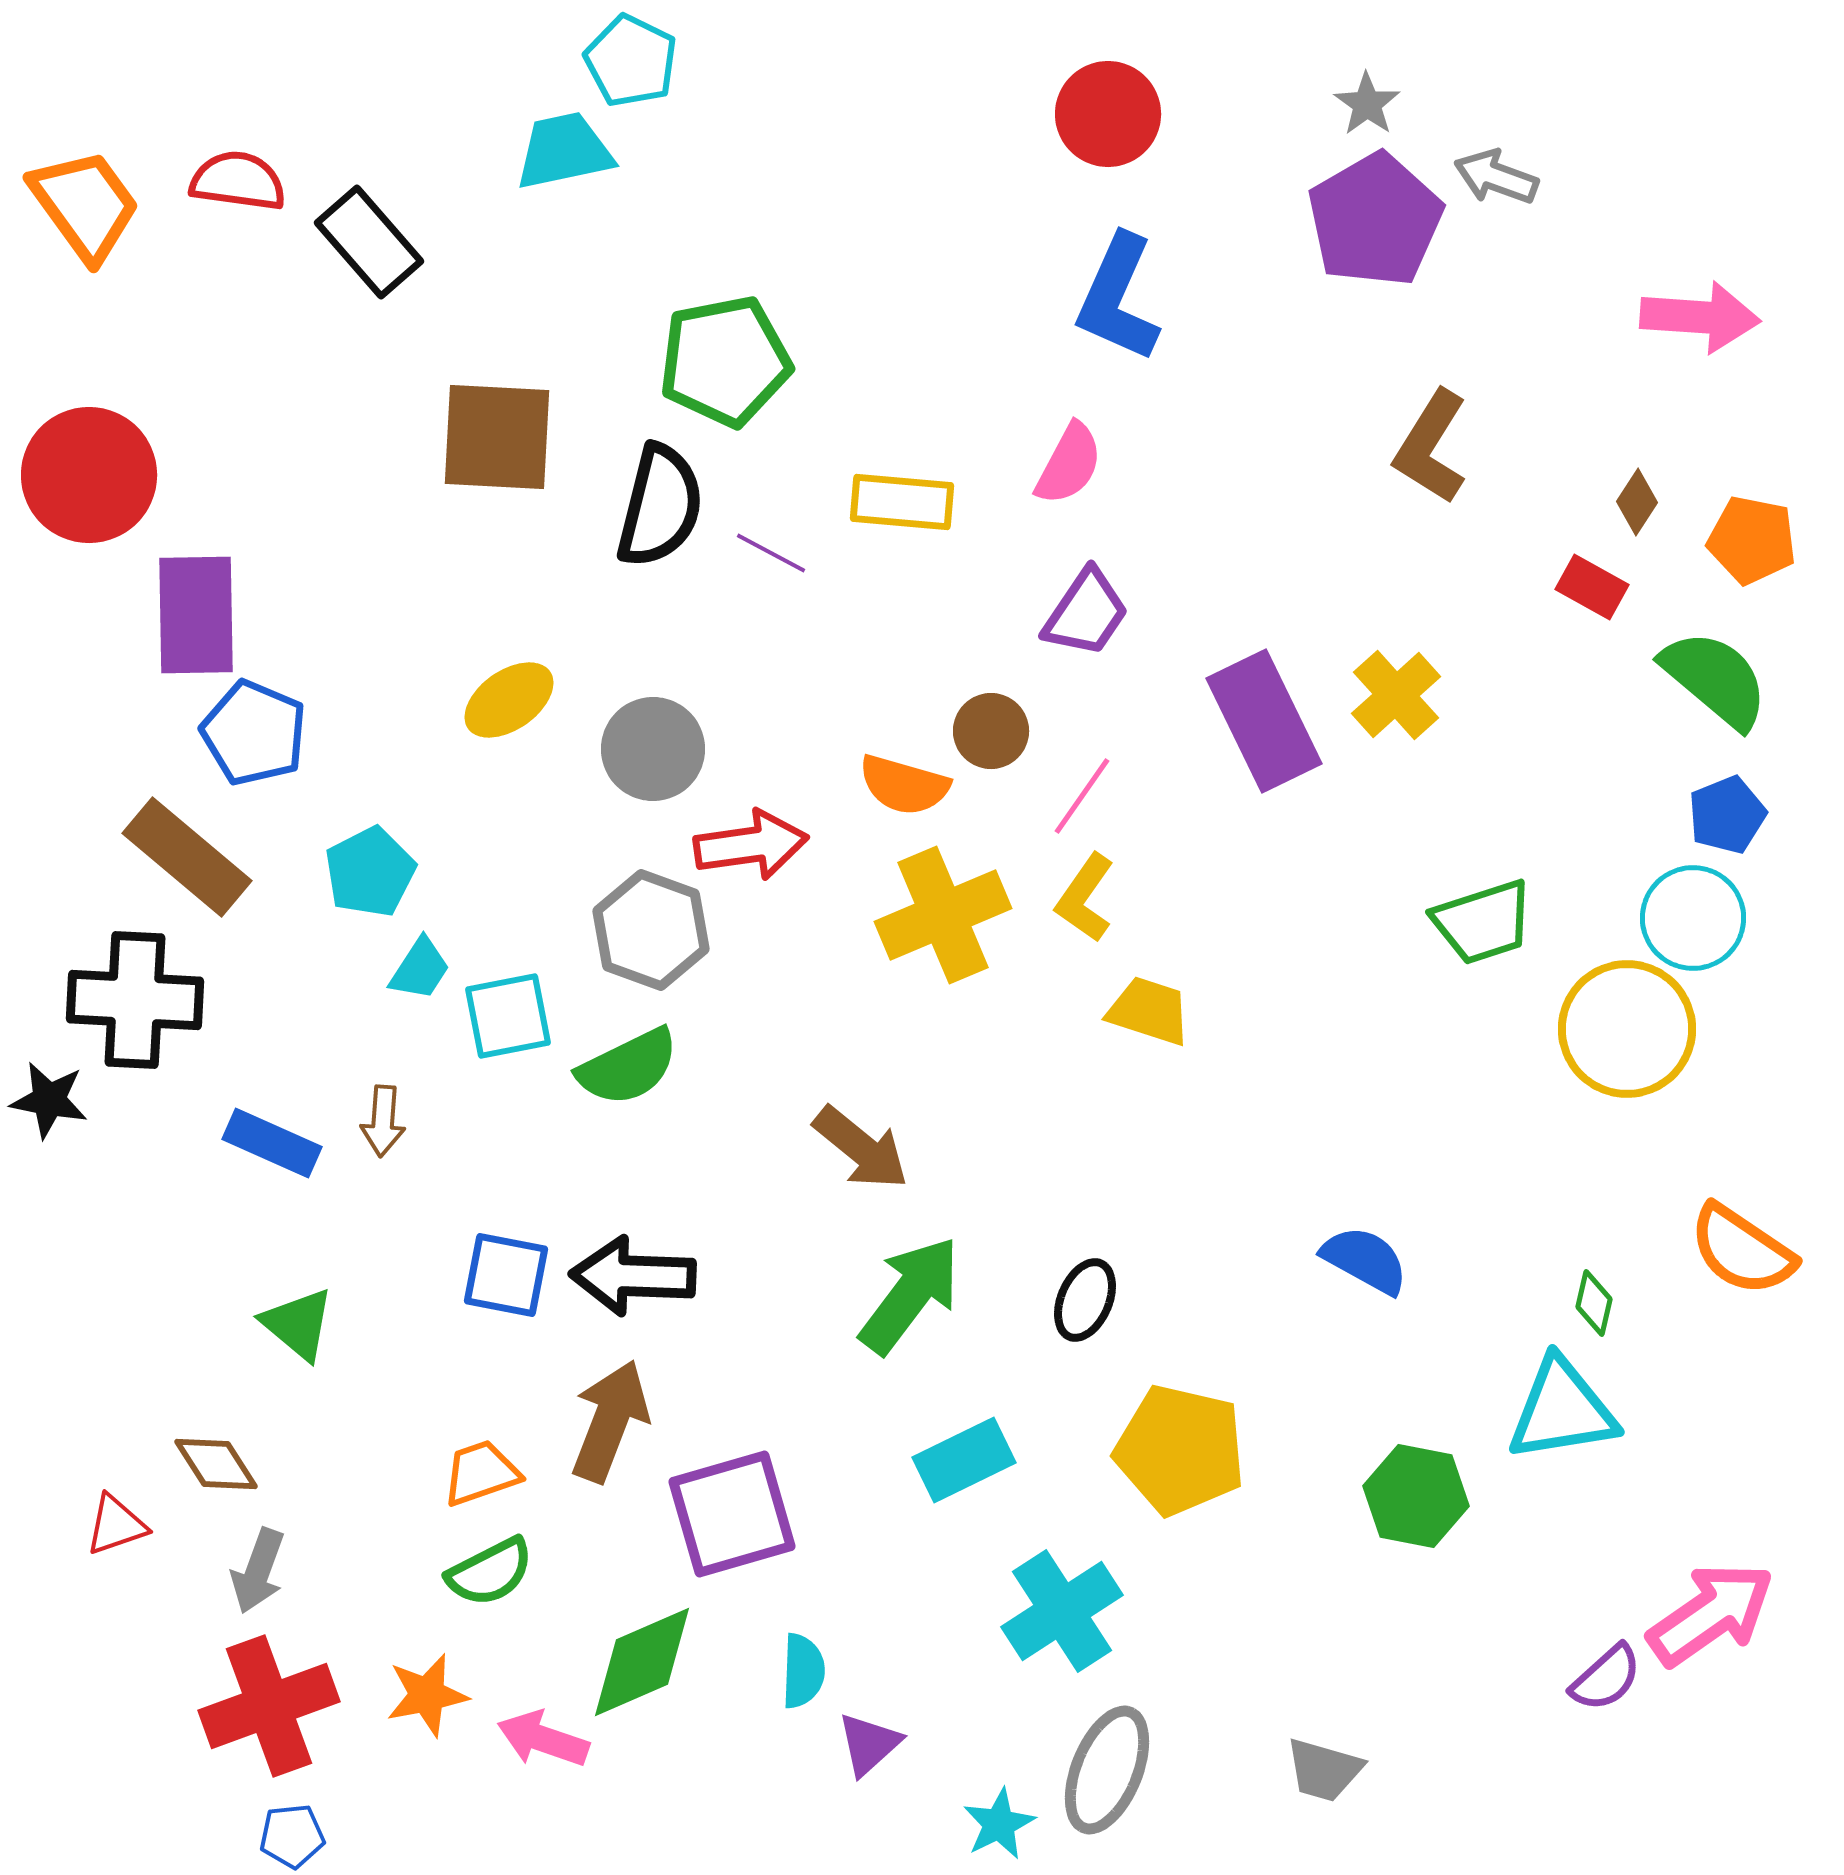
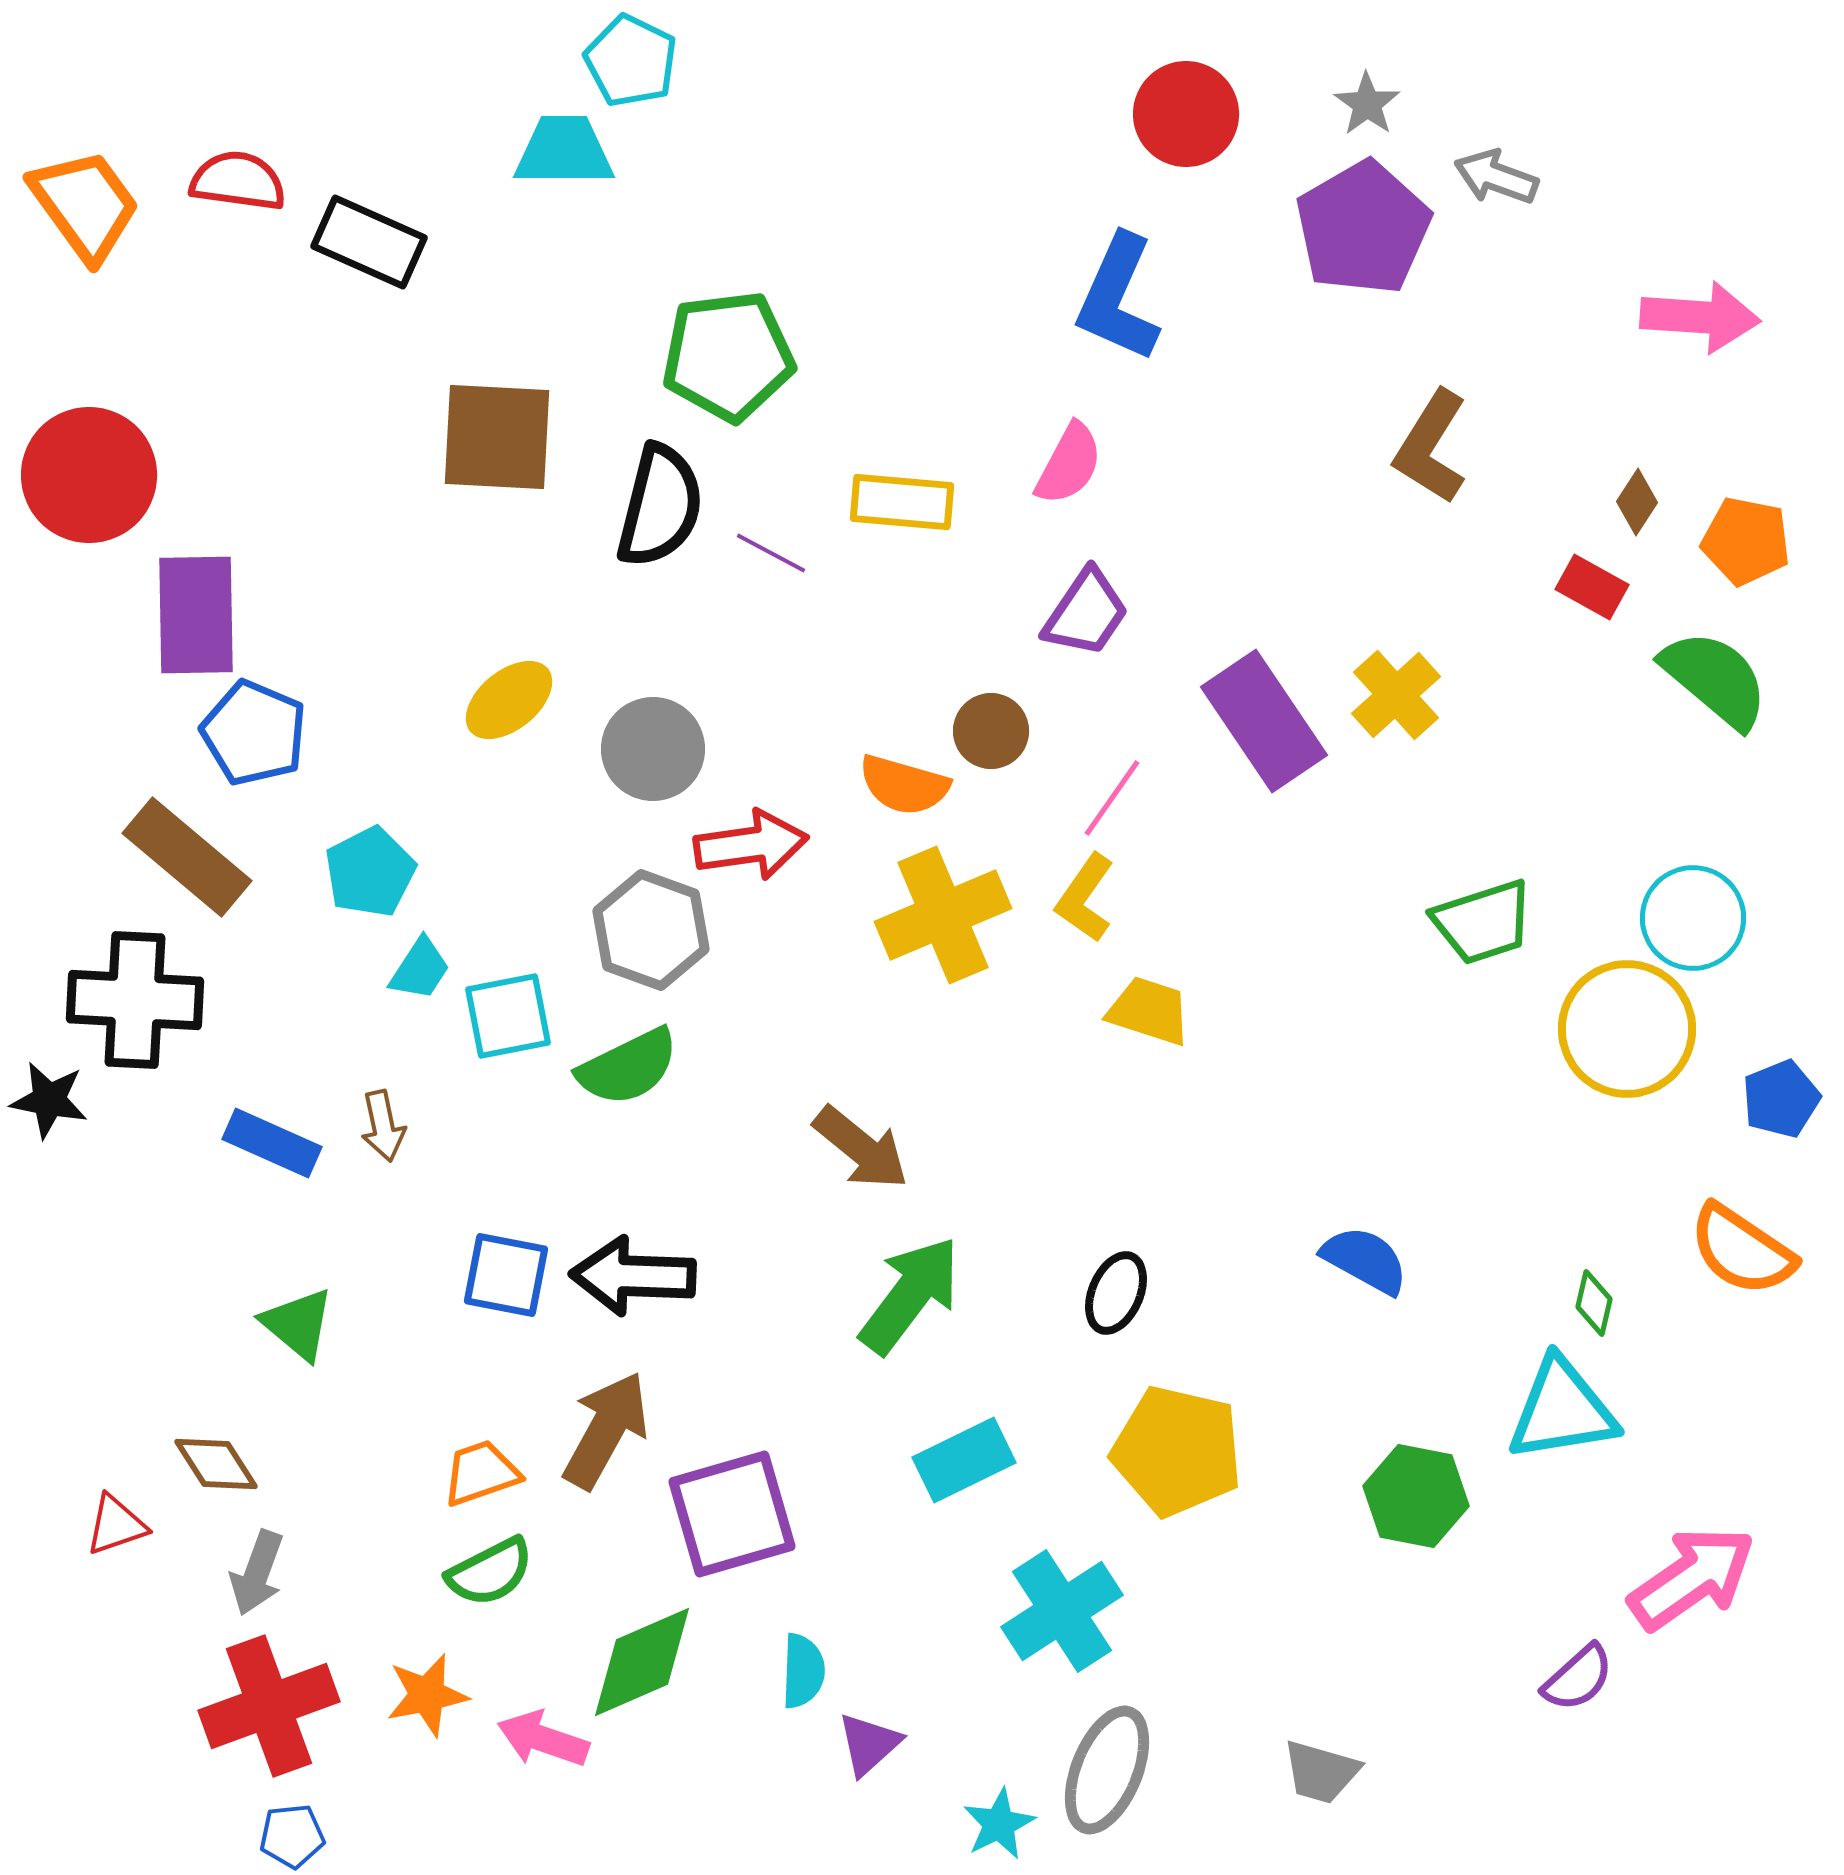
red circle at (1108, 114): moved 78 px right
cyan trapezoid at (564, 151): rotated 12 degrees clockwise
purple pentagon at (1375, 220): moved 12 px left, 8 px down
black rectangle at (369, 242): rotated 25 degrees counterclockwise
green pentagon at (725, 361): moved 3 px right, 5 px up; rotated 4 degrees clockwise
orange pentagon at (1752, 540): moved 6 px left, 1 px down
yellow ellipse at (509, 700): rotated 4 degrees counterclockwise
purple rectangle at (1264, 721): rotated 8 degrees counterclockwise
pink line at (1082, 796): moved 30 px right, 2 px down
blue pentagon at (1727, 815): moved 54 px right, 284 px down
brown arrow at (383, 1121): moved 5 px down; rotated 16 degrees counterclockwise
black ellipse at (1085, 1300): moved 31 px right, 7 px up
brown arrow at (610, 1421): moved 4 px left, 9 px down; rotated 8 degrees clockwise
yellow pentagon at (1180, 1450): moved 3 px left, 1 px down
gray arrow at (258, 1571): moved 1 px left, 2 px down
pink arrow at (1711, 1614): moved 19 px left, 36 px up
purple semicircle at (1606, 1678): moved 28 px left
gray trapezoid at (1324, 1770): moved 3 px left, 2 px down
